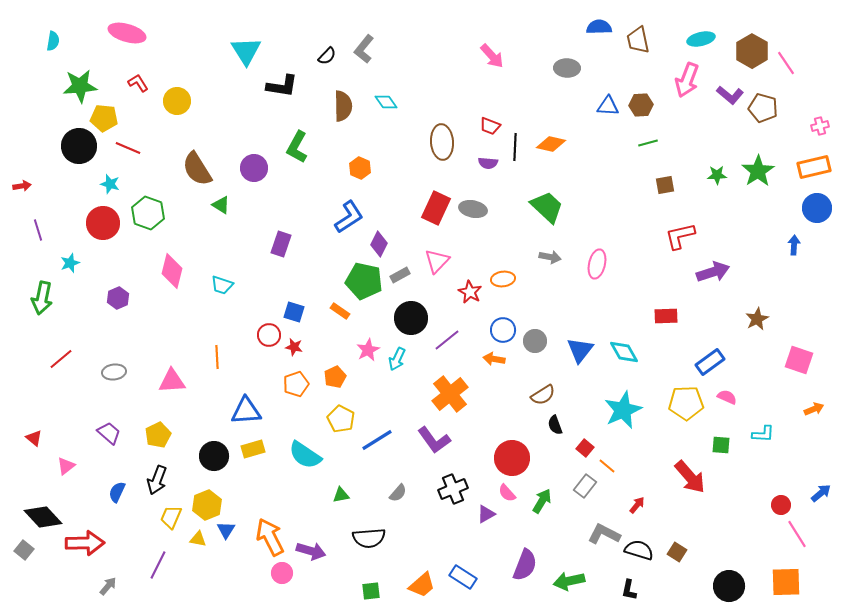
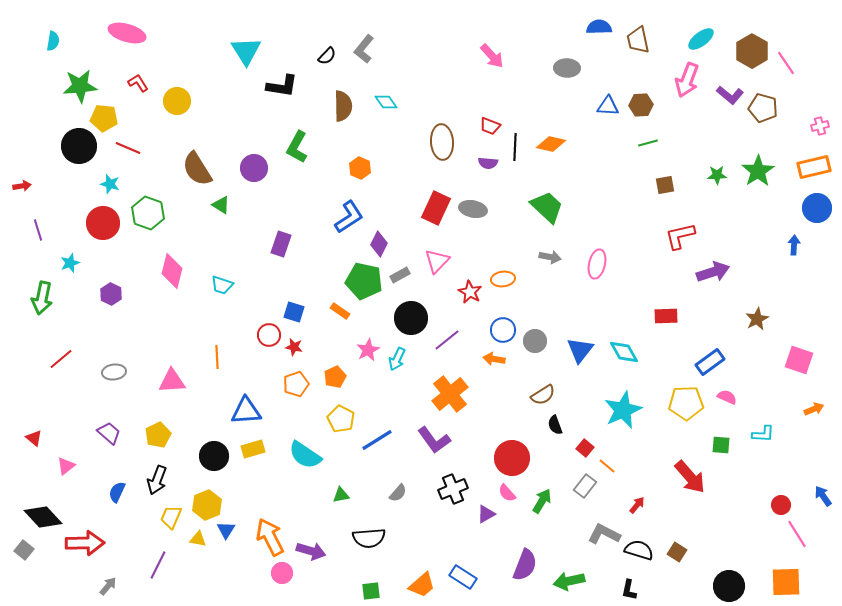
cyan ellipse at (701, 39): rotated 24 degrees counterclockwise
purple hexagon at (118, 298): moved 7 px left, 4 px up; rotated 10 degrees counterclockwise
blue arrow at (821, 493): moved 2 px right, 3 px down; rotated 85 degrees counterclockwise
